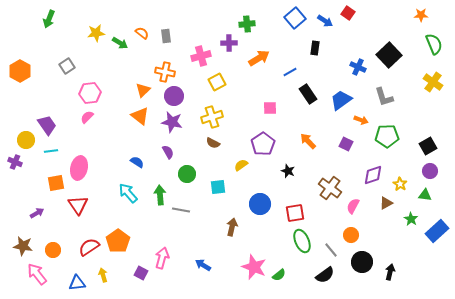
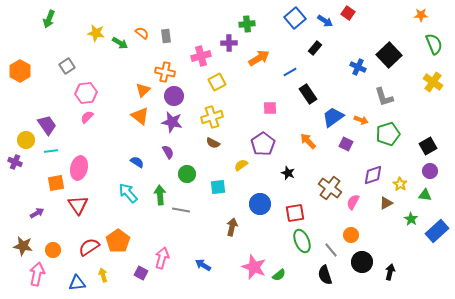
yellow star at (96, 33): rotated 18 degrees clockwise
black rectangle at (315, 48): rotated 32 degrees clockwise
pink hexagon at (90, 93): moved 4 px left
blue trapezoid at (341, 100): moved 8 px left, 17 px down
green pentagon at (387, 136): moved 1 px right, 2 px up; rotated 15 degrees counterclockwise
black star at (288, 171): moved 2 px down
pink semicircle at (353, 206): moved 4 px up
pink arrow at (37, 274): rotated 50 degrees clockwise
black semicircle at (325, 275): rotated 108 degrees clockwise
